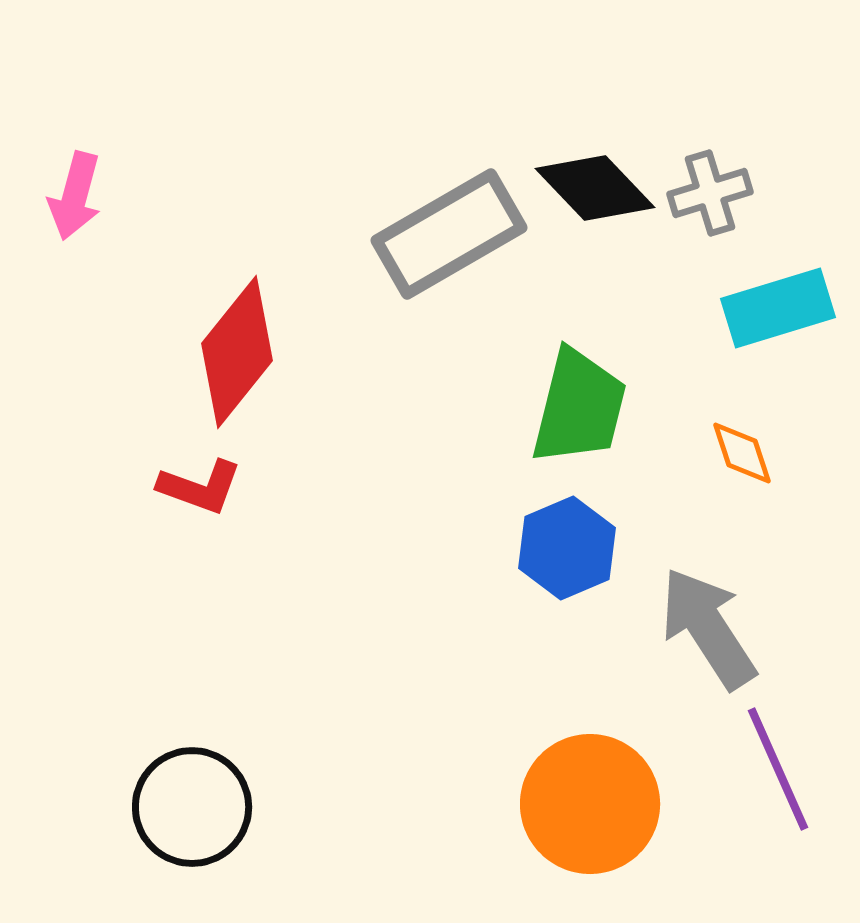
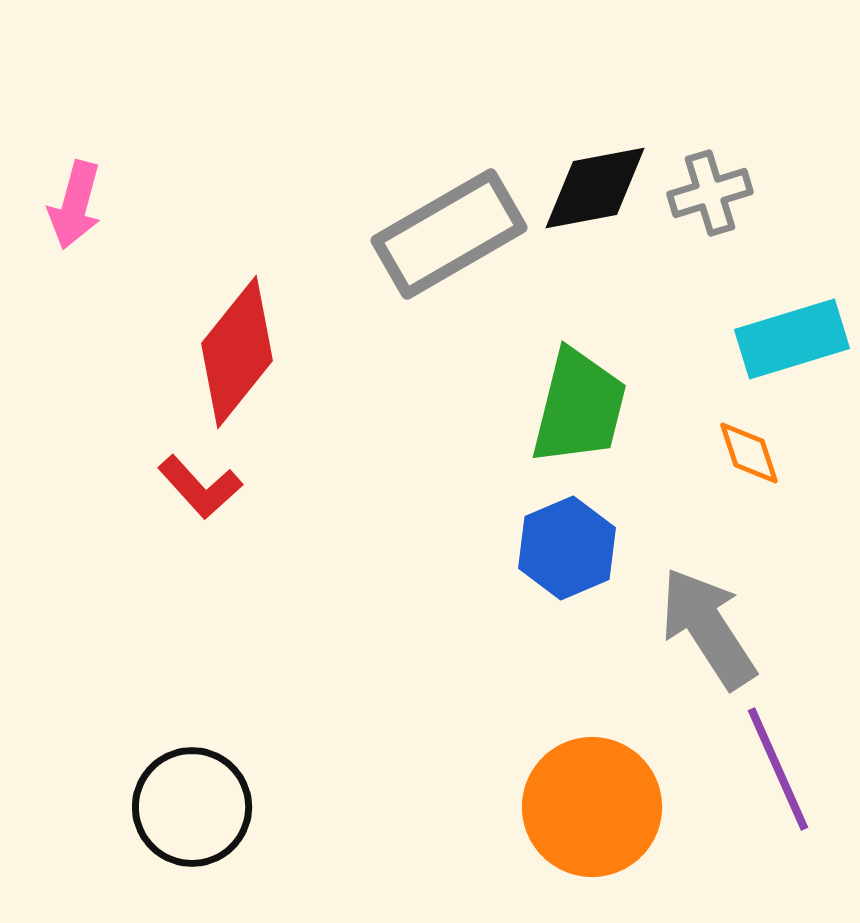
black diamond: rotated 57 degrees counterclockwise
pink arrow: moved 9 px down
cyan rectangle: moved 14 px right, 31 px down
orange diamond: moved 7 px right
red L-shape: rotated 28 degrees clockwise
orange circle: moved 2 px right, 3 px down
